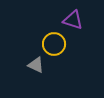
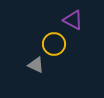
purple triangle: rotated 10 degrees clockwise
